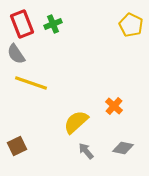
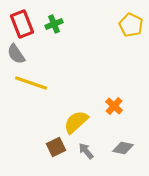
green cross: moved 1 px right
brown square: moved 39 px right, 1 px down
